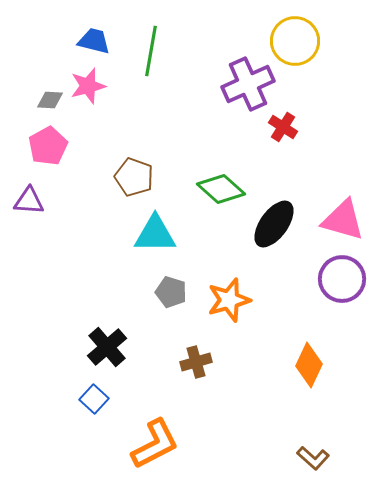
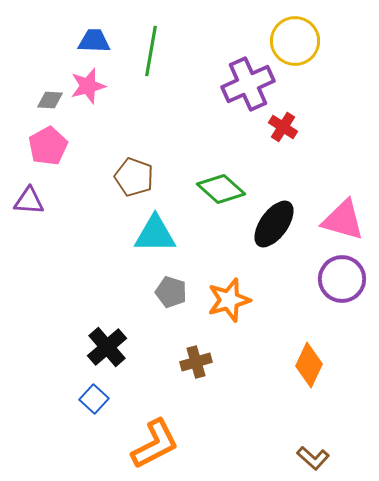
blue trapezoid: rotated 12 degrees counterclockwise
